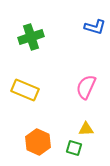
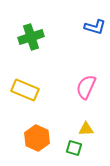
orange hexagon: moved 1 px left, 4 px up
